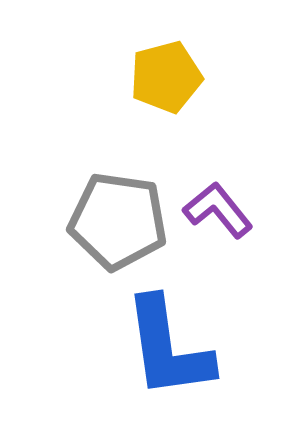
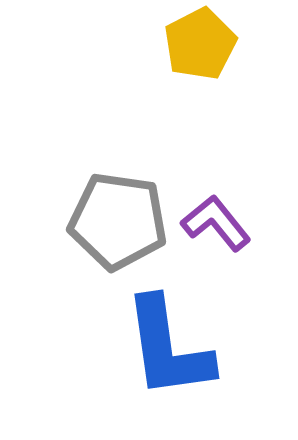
yellow pentagon: moved 34 px right, 33 px up; rotated 12 degrees counterclockwise
purple L-shape: moved 2 px left, 13 px down
